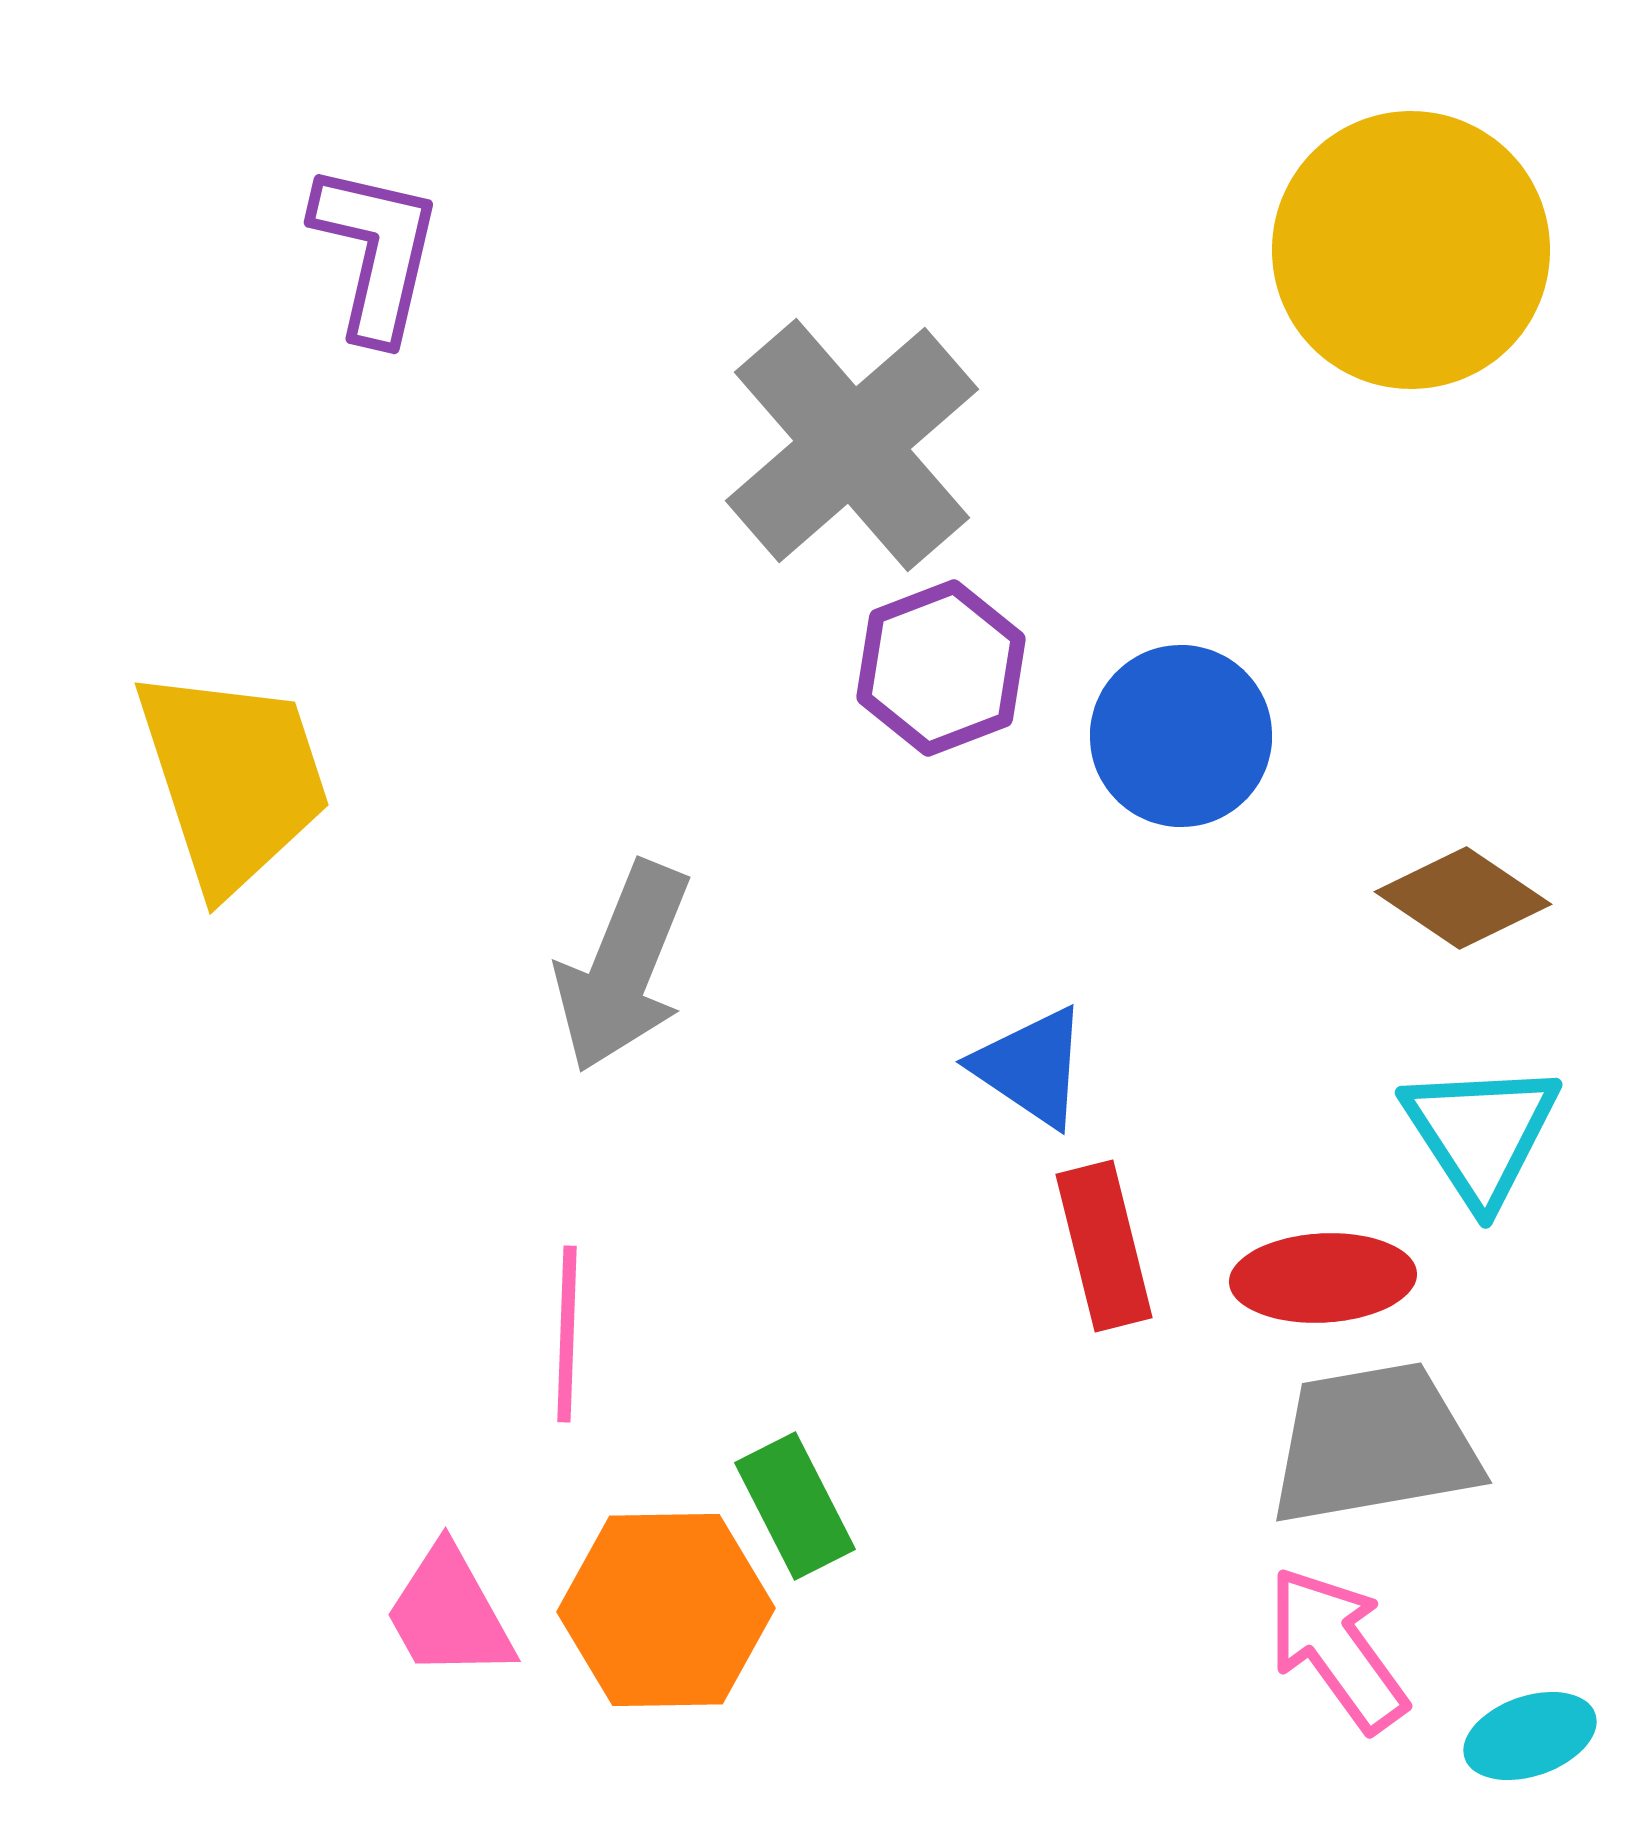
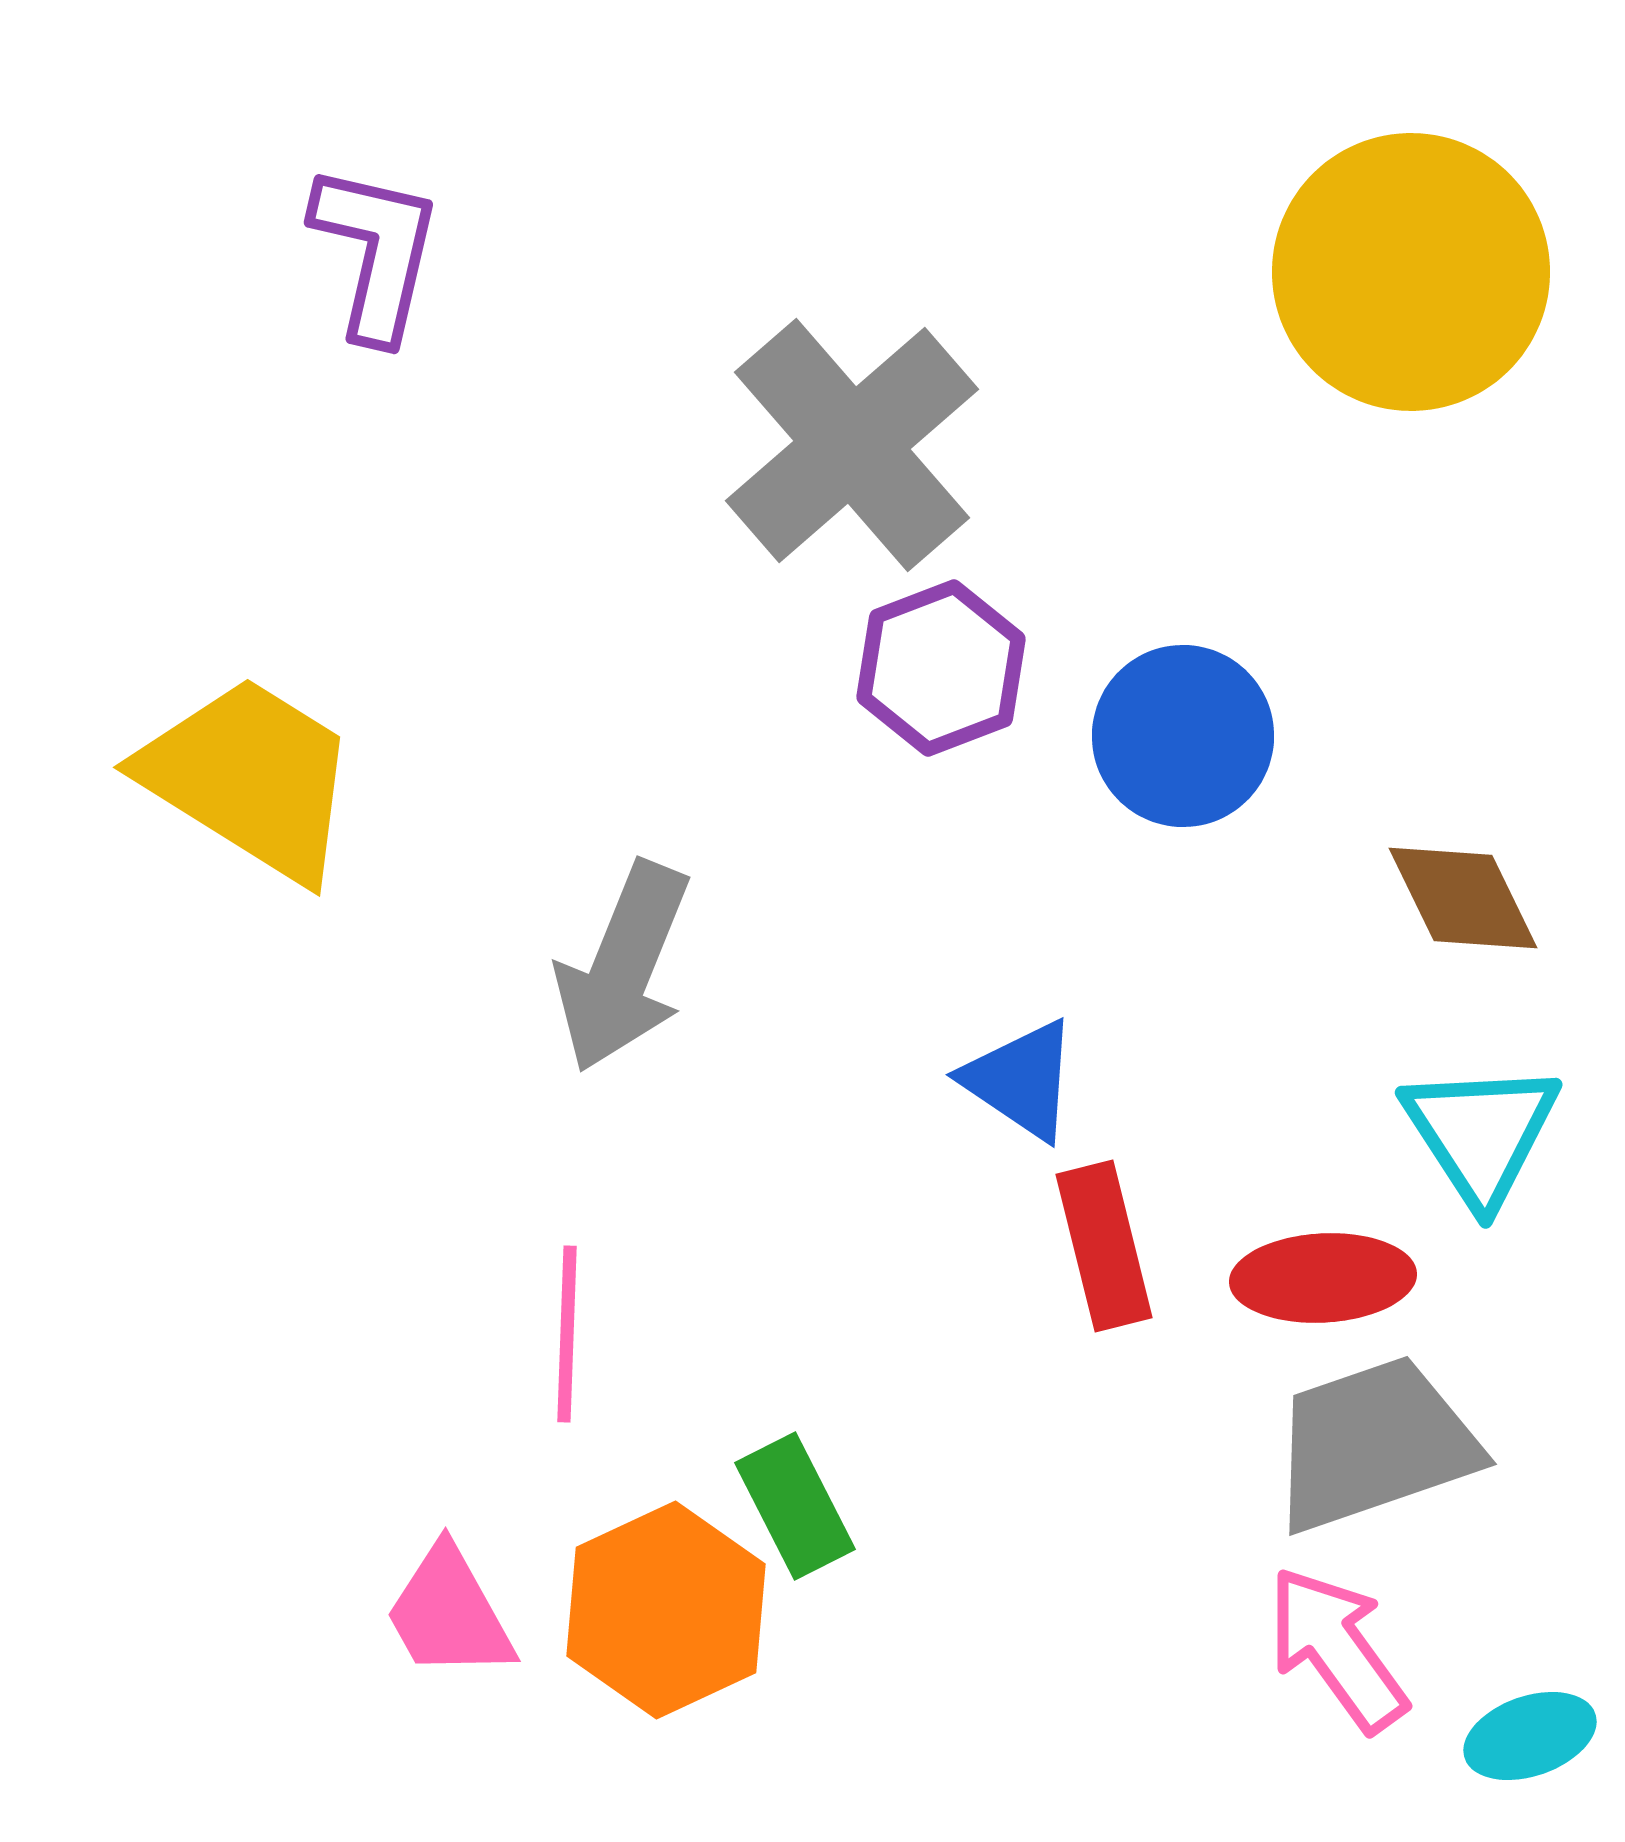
yellow circle: moved 22 px down
blue circle: moved 2 px right
yellow trapezoid: moved 17 px right, 1 px up; rotated 40 degrees counterclockwise
brown diamond: rotated 30 degrees clockwise
blue triangle: moved 10 px left, 13 px down
gray trapezoid: rotated 9 degrees counterclockwise
orange hexagon: rotated 24 degrees counterclockwise
